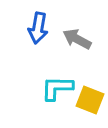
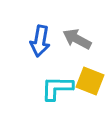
blue arrow: moved 2 px right, 13 px down
yellow square: moved 19 px up
